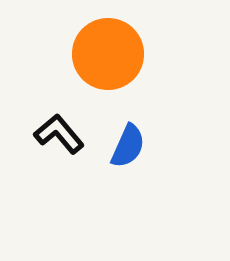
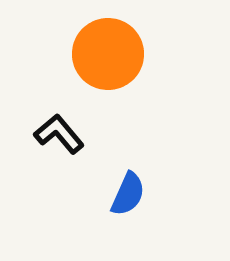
blue semicircle: moved 48 px down
